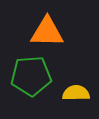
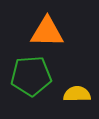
yellow semicircle: moved 1 px right, 1 px down
